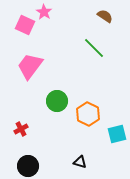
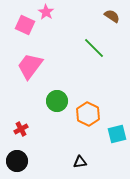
pink star: moved 2 px right
brown semicircle: moved 7 px right
black triangle: rotated 24 degrees counterclockwise
black circle: moved 11 px left, 5 px up
